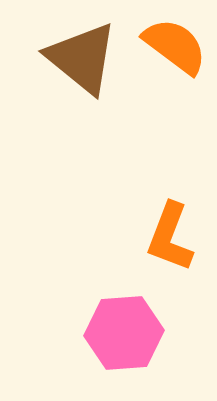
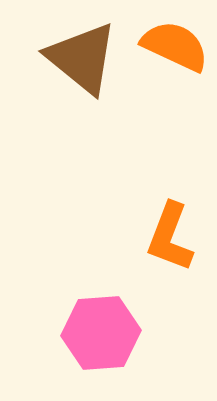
orange semicircle: rotated 12 degrees counterclockwise
pink hexagon: moved 23 px left
